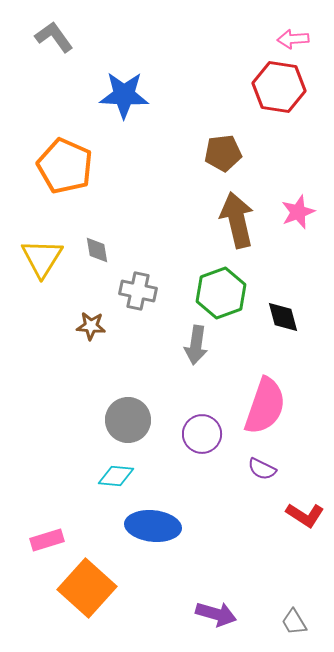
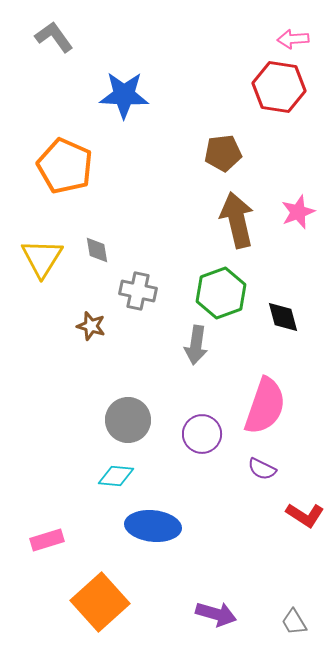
brown star: rotated 12 degrees clockwise
orange square: moved 13 px right, 14 px down; rotated 6 degrees clockwise
